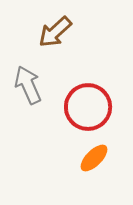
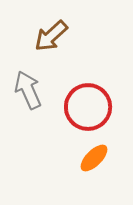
brown arrow: moved 4 px left, 4 px down
gray arrow: moved 5 px down
